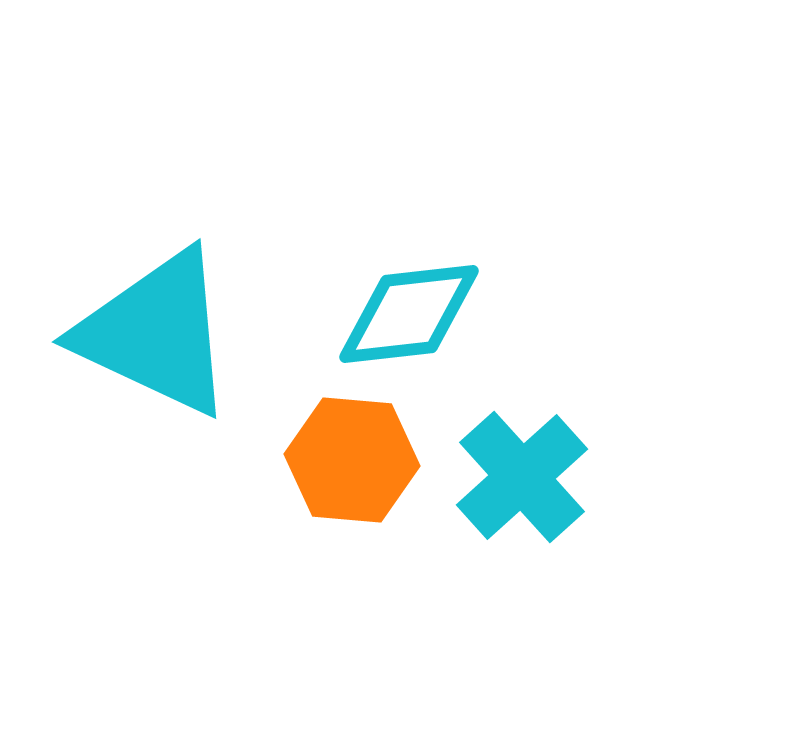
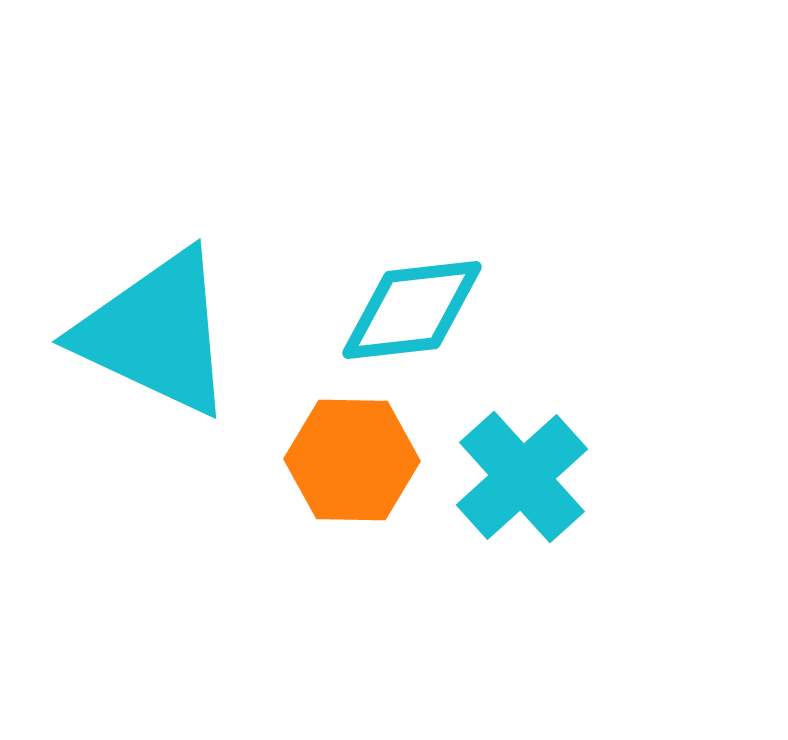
cyan diamond: moved 3 px right, 4 px up
orange hexagon: rotated 4 degrees counterclockwise
